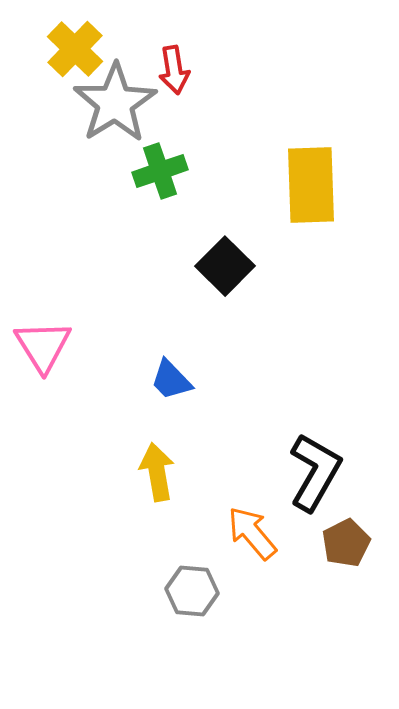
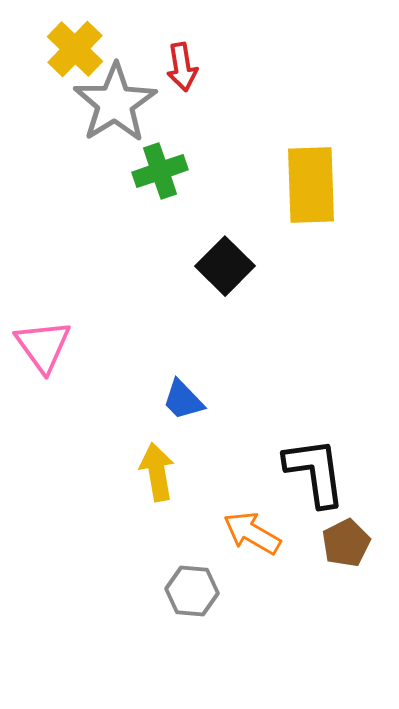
red arrow: moved 8 px right, 3 px up
pink triangle: rotated 4 degrees counterclockwise
blue trapezoid: moved 12 px right, 20 px down
black L-shape: rotated 38 degrees counterclockwise
orange arrow: rotated 20 degrees counterclockwise
